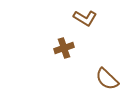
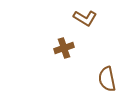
brown semicircle: rotated 35 degrees clockwise
